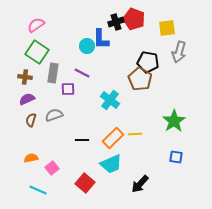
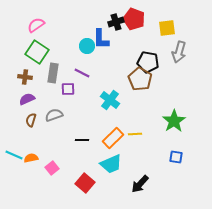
cyan line: moved 24 px left, 35 px up
